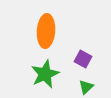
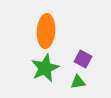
green star: moved 6 px up
green triangle: moved 8 px left, 5 px up; rotated 35 degrees clockwise
